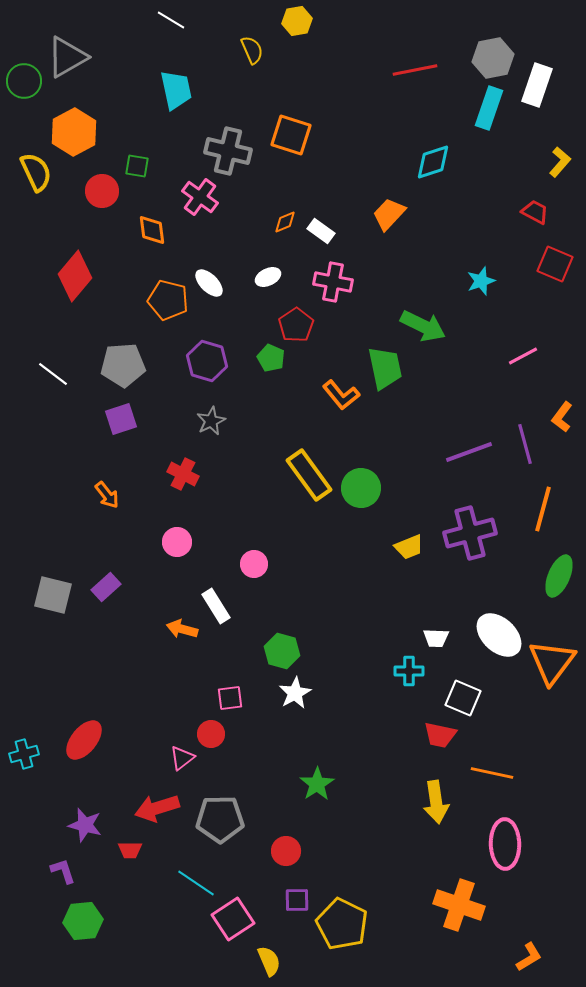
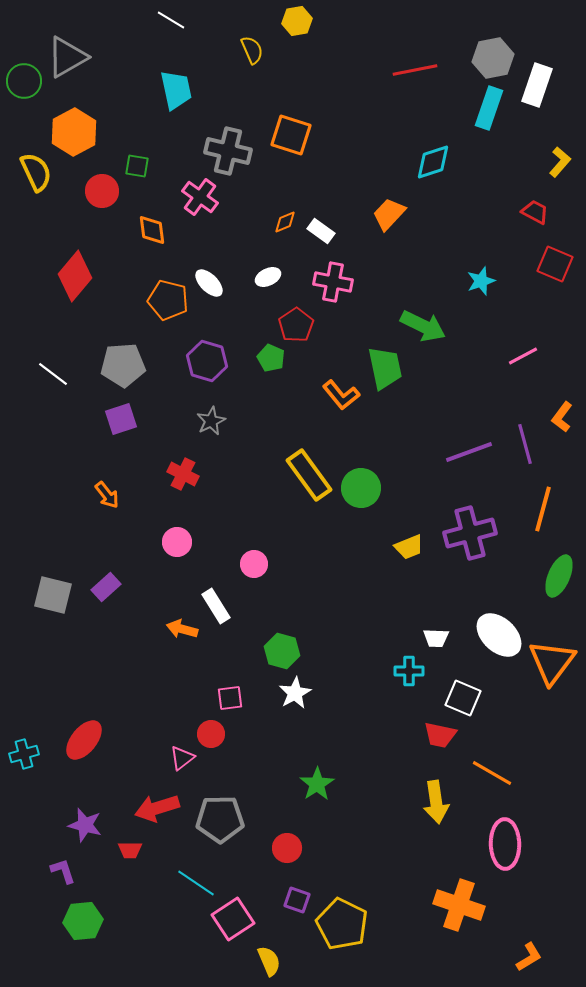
orange line at (492, 773): rotated 18 degrees clockwise
red circle at (286, 851): moved 1 px right, 3 px up
purple square at (297, 900): rotated 20 degrees clockwise
